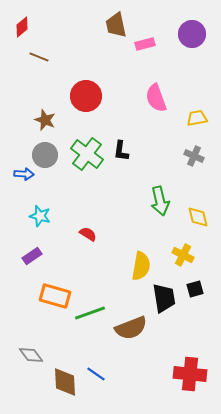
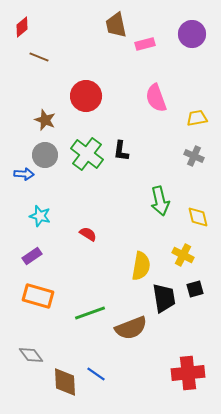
orange rectangle: moved 17 px left
red cross: moved 2 px left, 1 px up; rotated 12 degrees counterclockwise
